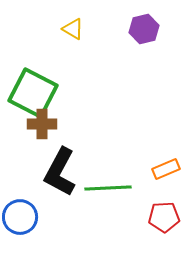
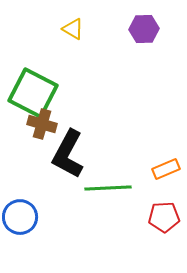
purple hexagon: rotated 12 degrees clockwise
brown cross: rotated 16 degrees clockwise
black L-shape: moved 8 px right, 18 px up
